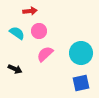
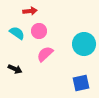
cyan circle: moved 3 px right, 9 px up
